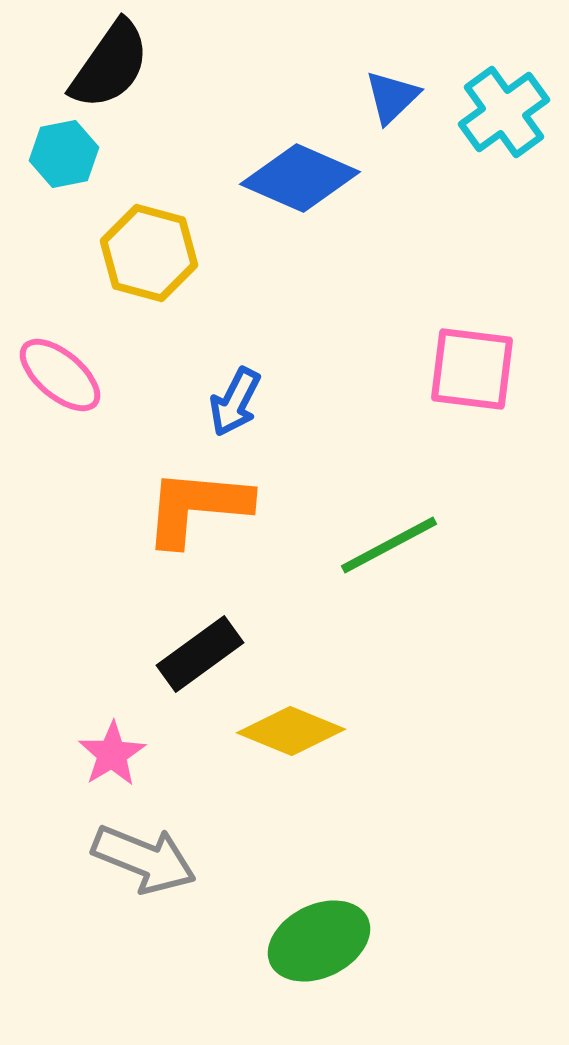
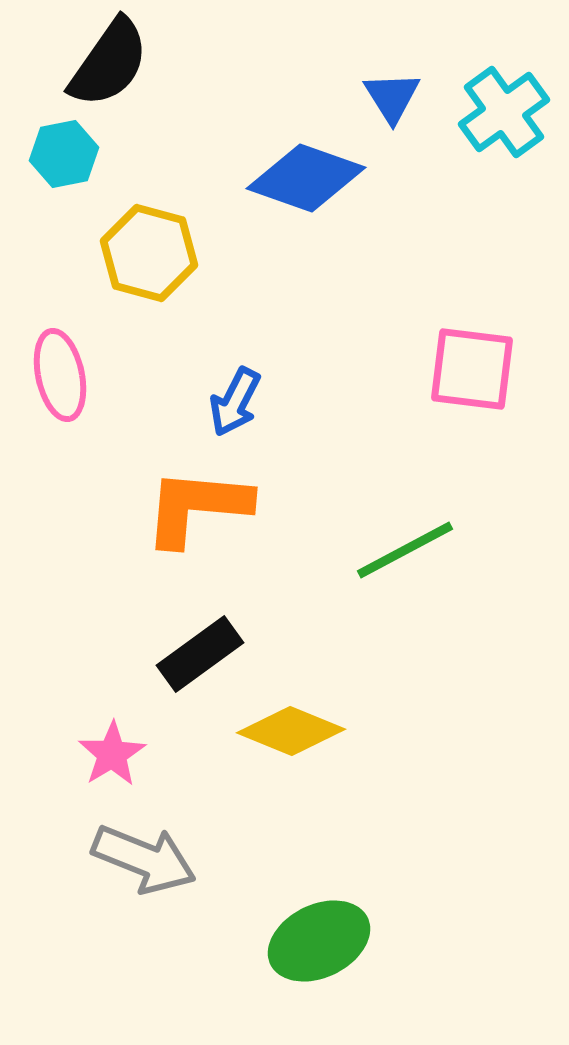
black semicircle: moved 1 px left, 2 px up
blue triangle: rotated 18 degrees counterclockwise
blue diamond: moved 6 px right; rotated 4 degrees counterclockwise
pink ellipse: rotated 38 degrees clockwise
green line: moved 16 px right, 5 px down
